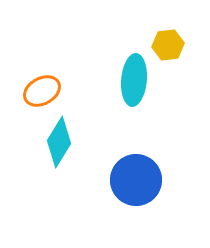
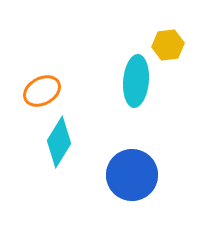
cyan ellipse: moved 2 px right, 1 px down
blue circle: moved 4 px left, 5 px up
